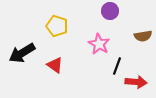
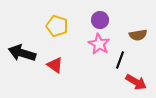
purple circle: moved 10 px left, 9 px down
brown semicircle: moved 5 px left, 1 px up
black arrow: rotated 48 degrees clockwise
black line: moved 3 px right, 6 px up
red arrow: rotated 25 degrees clockwise
